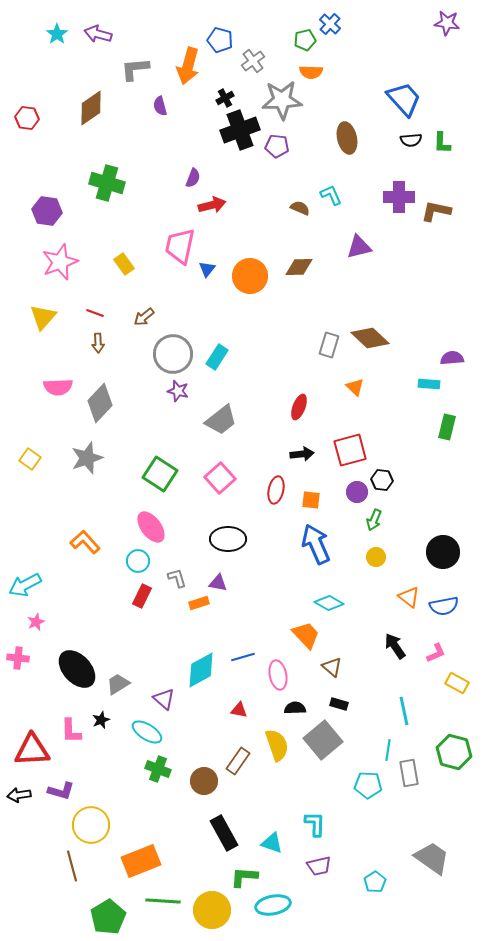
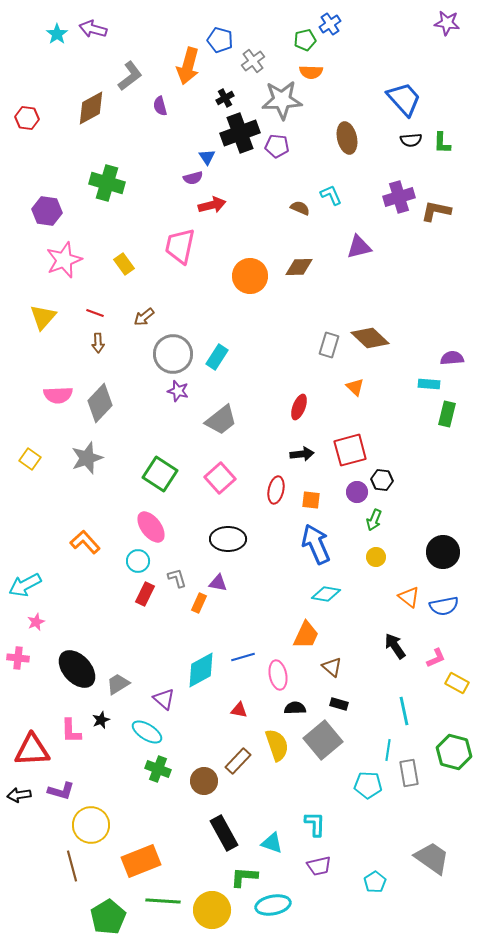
blue cross at (330, 24): rotated 15 degrees clockwise
purple arrow at (98, 34): moved 5 px left, 5 px up
gray L-shape at (135, 69): moved 5 px left, 7 px down; rotated 148 degrees clockwise
brown diamond at (91, 108): rotated 6 degrees clockwise
black cross at (240, 130): moved 3 px down
purple semicircle at (193, 178): rotated 54 degrees clockwise
purple cross at (399, 197): rotated 16 degrees counterclockwise
pink star at (60, 262): moved 4 px right, 2 px up
blue triangle at (207, 269): moved 112 px up; rotated 12 degrees counterclockwise
pink semicircle at (58, 387): moved 8 px down
green rectangle at (447, 427): moved 13 px up
red rectangle at (142, 596): moved 3 px right, 2 px up
orange rectangle at (199, 603): rotated 48 degrees counterclockwise
cyan diamond at (329, 603): moved 3 px left, 9 px up; rotated 20 degrees counterclockwise
orange trapezoid at (306, 635): rotated 68 degrees clockwise
pink L-shape at (436, 653): moved 5 px down
brown rectangle at (238, 761): rotated 8 degrees clockwise
